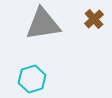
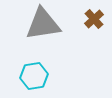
cyan hexagon: moved 2 px right, 3 px up; rotated 8 degrees clockwise
